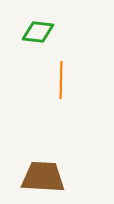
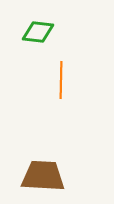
brown trapezoid: moved 1 px up
